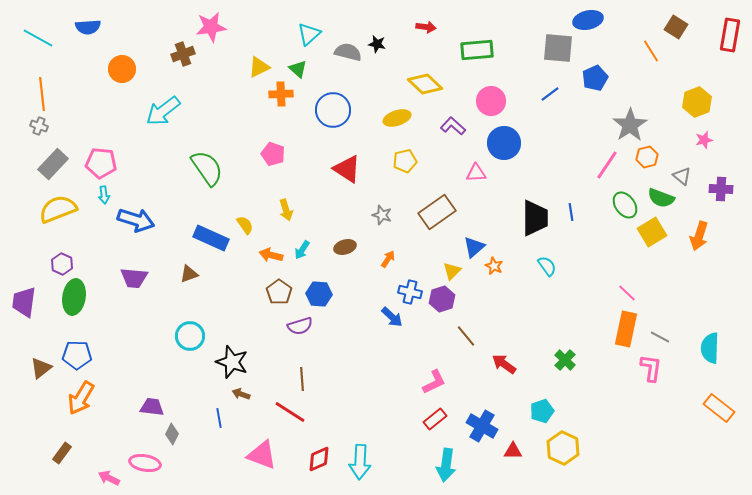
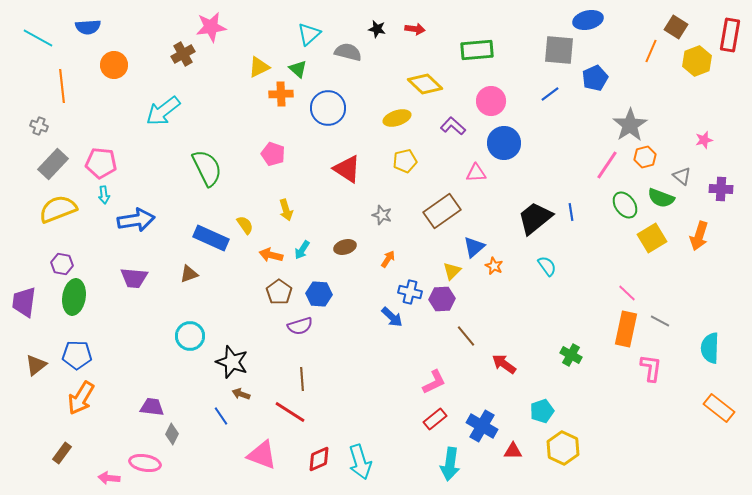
red arrow at (426, 27): moved 11 px left, 2 px down
black star at (377, 44): moved 15 px up
gray square at (558, 48): moved 1 px right, 2 px down
orange line at (651, 51): rotated 55 degrees clockwise
brown cross at (183, 54): rotated 10 degrees counterclockwise
orange circle at (122, 69): moved 8 px left, 4 px up
orange line at (42, 94): moved 20 px right, 8 px up
yellow hexagon at (697, 102): moved 41 px up
blue circle at (333, 110): moved 5 px left, 2 px up
orange hexagon at (647, 157): moved 2 px left
green semicircle at (207, 168): rotated 9 degrees clockwise
brown rectangle at (437, 212): moved 5 px right, 1 px up
black trapezoid at (535, 218): rotated 129 degrees counterclockwise
blue arrow at (136, 220): rotated 27 degrees counterclockwise
yellow square at (652, 232): moved 6 px down
purple hexagon at (62, 264): rotated 15 degrees counterclockwise
purple hexagon at (442, 299): rotated 15 degrees clockwise
gray line at (660, 337): moved 16 px up
green cross at (565, 360): moved 6 px right, 5 px up; rotated 15 degrees counterclockwise
brown triangle at (41, 368): moved 5 px left, 3 px up
blue line at (219, 418): moved 2 px right, 2 px up; rotated 24 degrees counterclockwise
cyan arrow at (360, 462): rotated 20 degrees counterclockwise
cyan arrow at (446, 465): moved 4 px right, 1 px up
pink arrow at (109, 478): rotated 20 degrees counterclockwise
